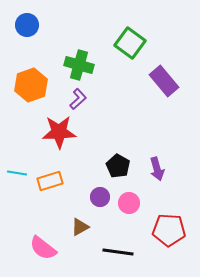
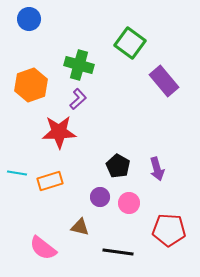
blue circle: moved 2 px right, 6 px up
brown triangle: rotated 42 degrees clockwise
